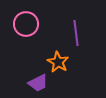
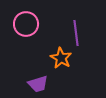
orange star: moved 3 px right, 4 px up
purple trapezoid: moved 1 px down; rotated 10 degrees clockwise
